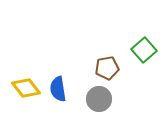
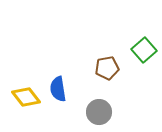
yellow diamond: moved 9 px down
gray circle: moved 13 px down
